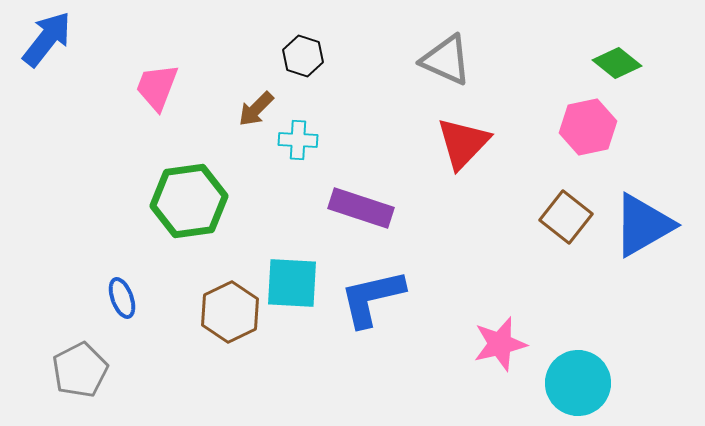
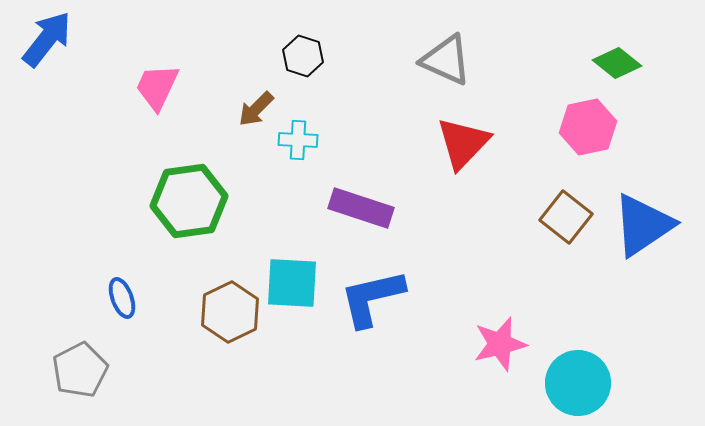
pink trapezoid: rotated 4 degrees clockwise
blue triangle: rotated 4 degrees counterclockwise
